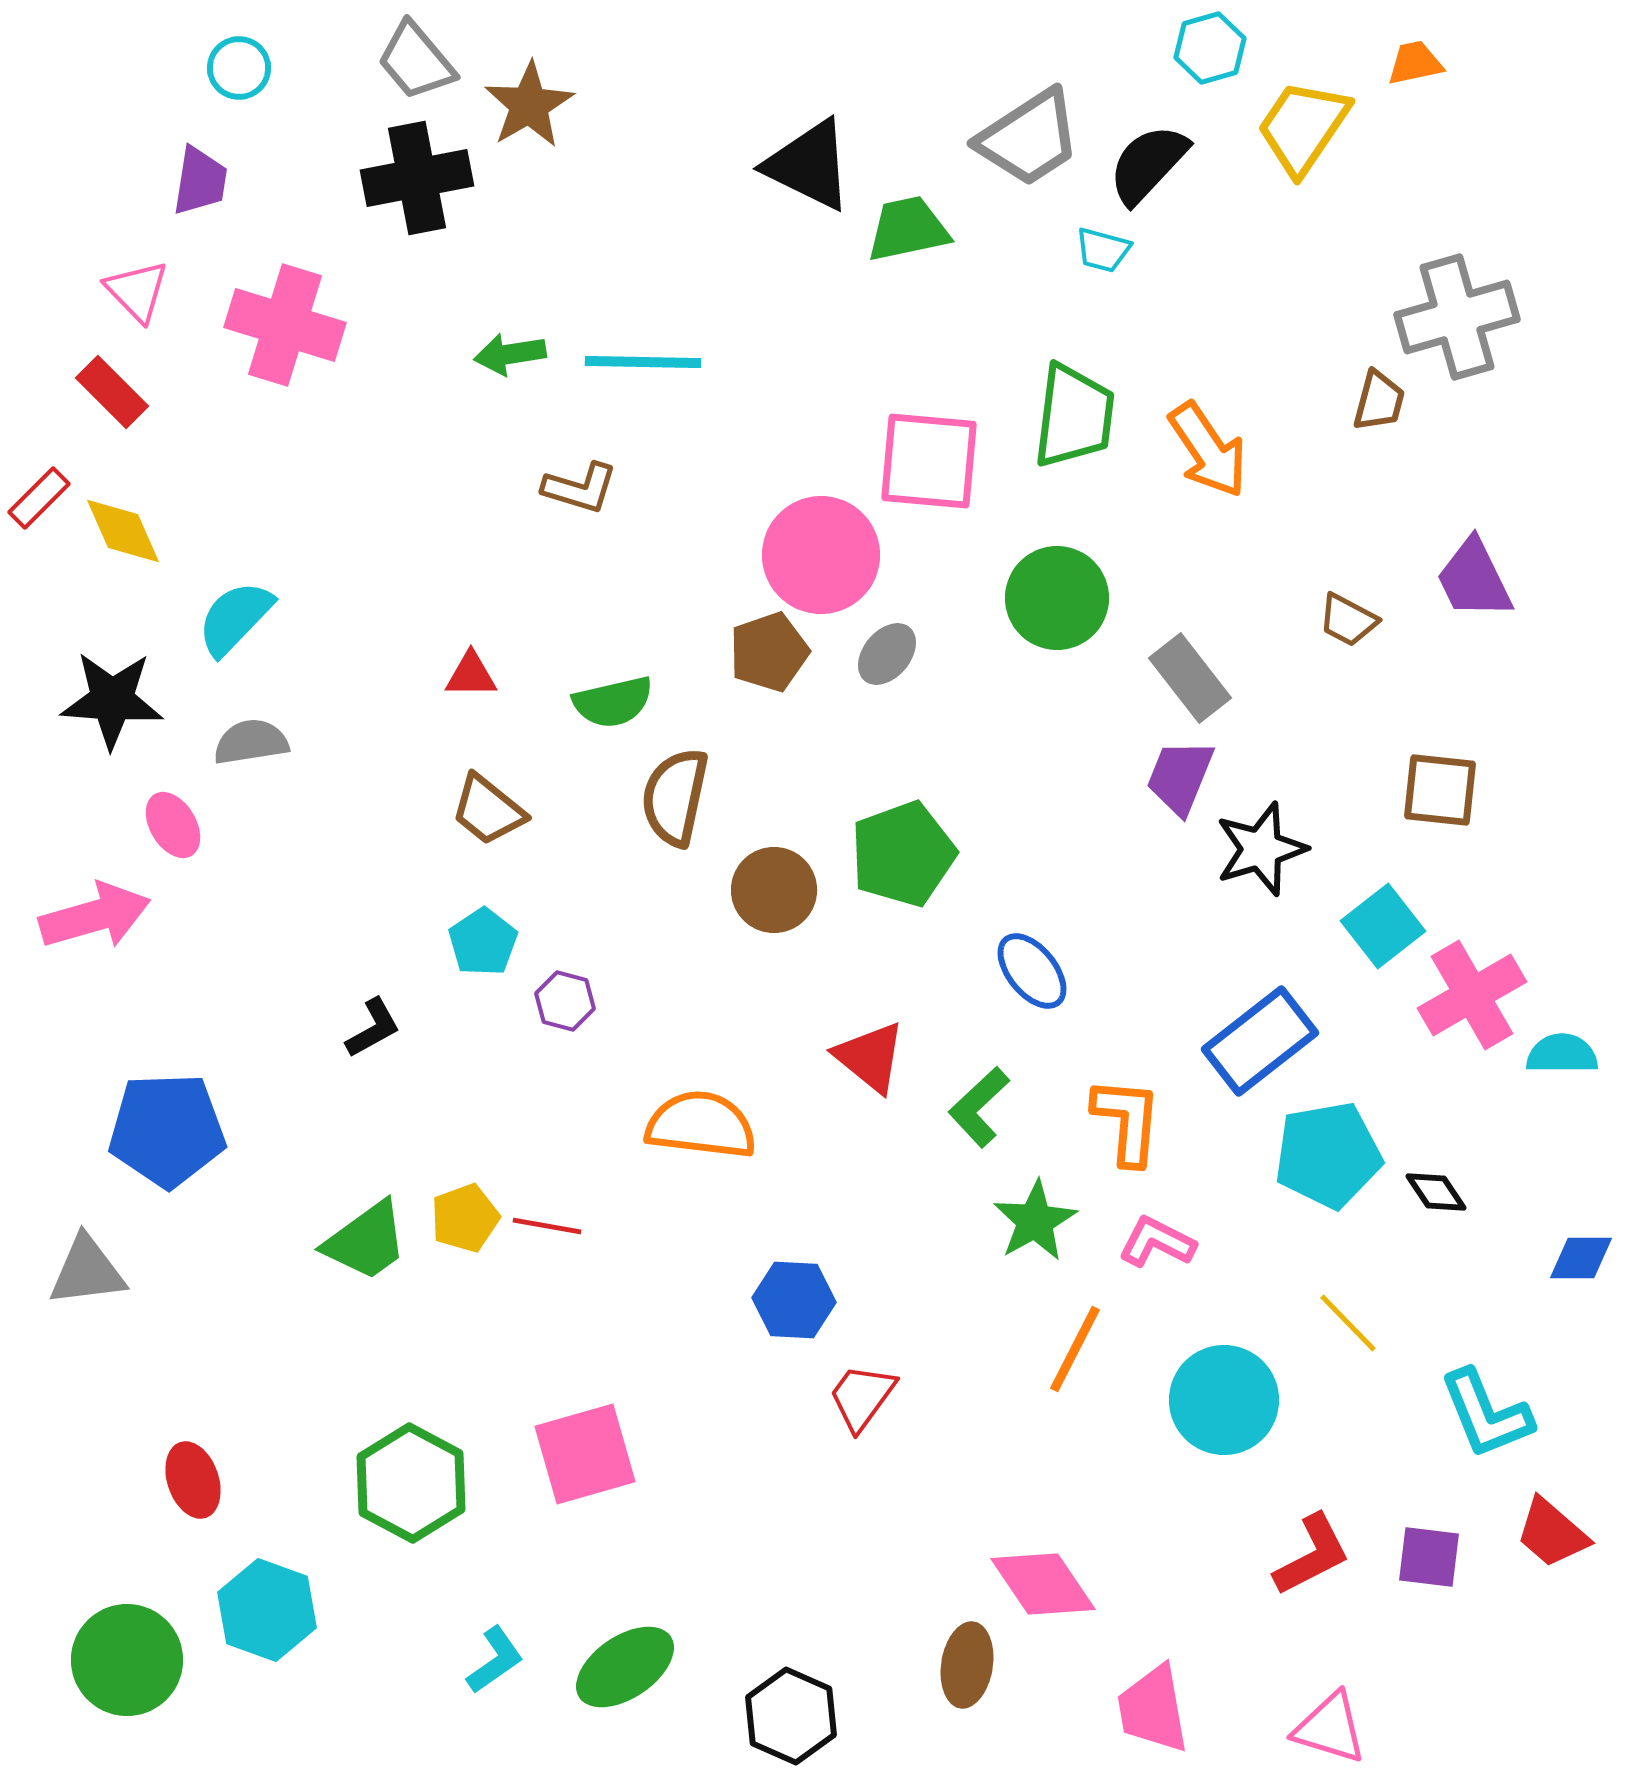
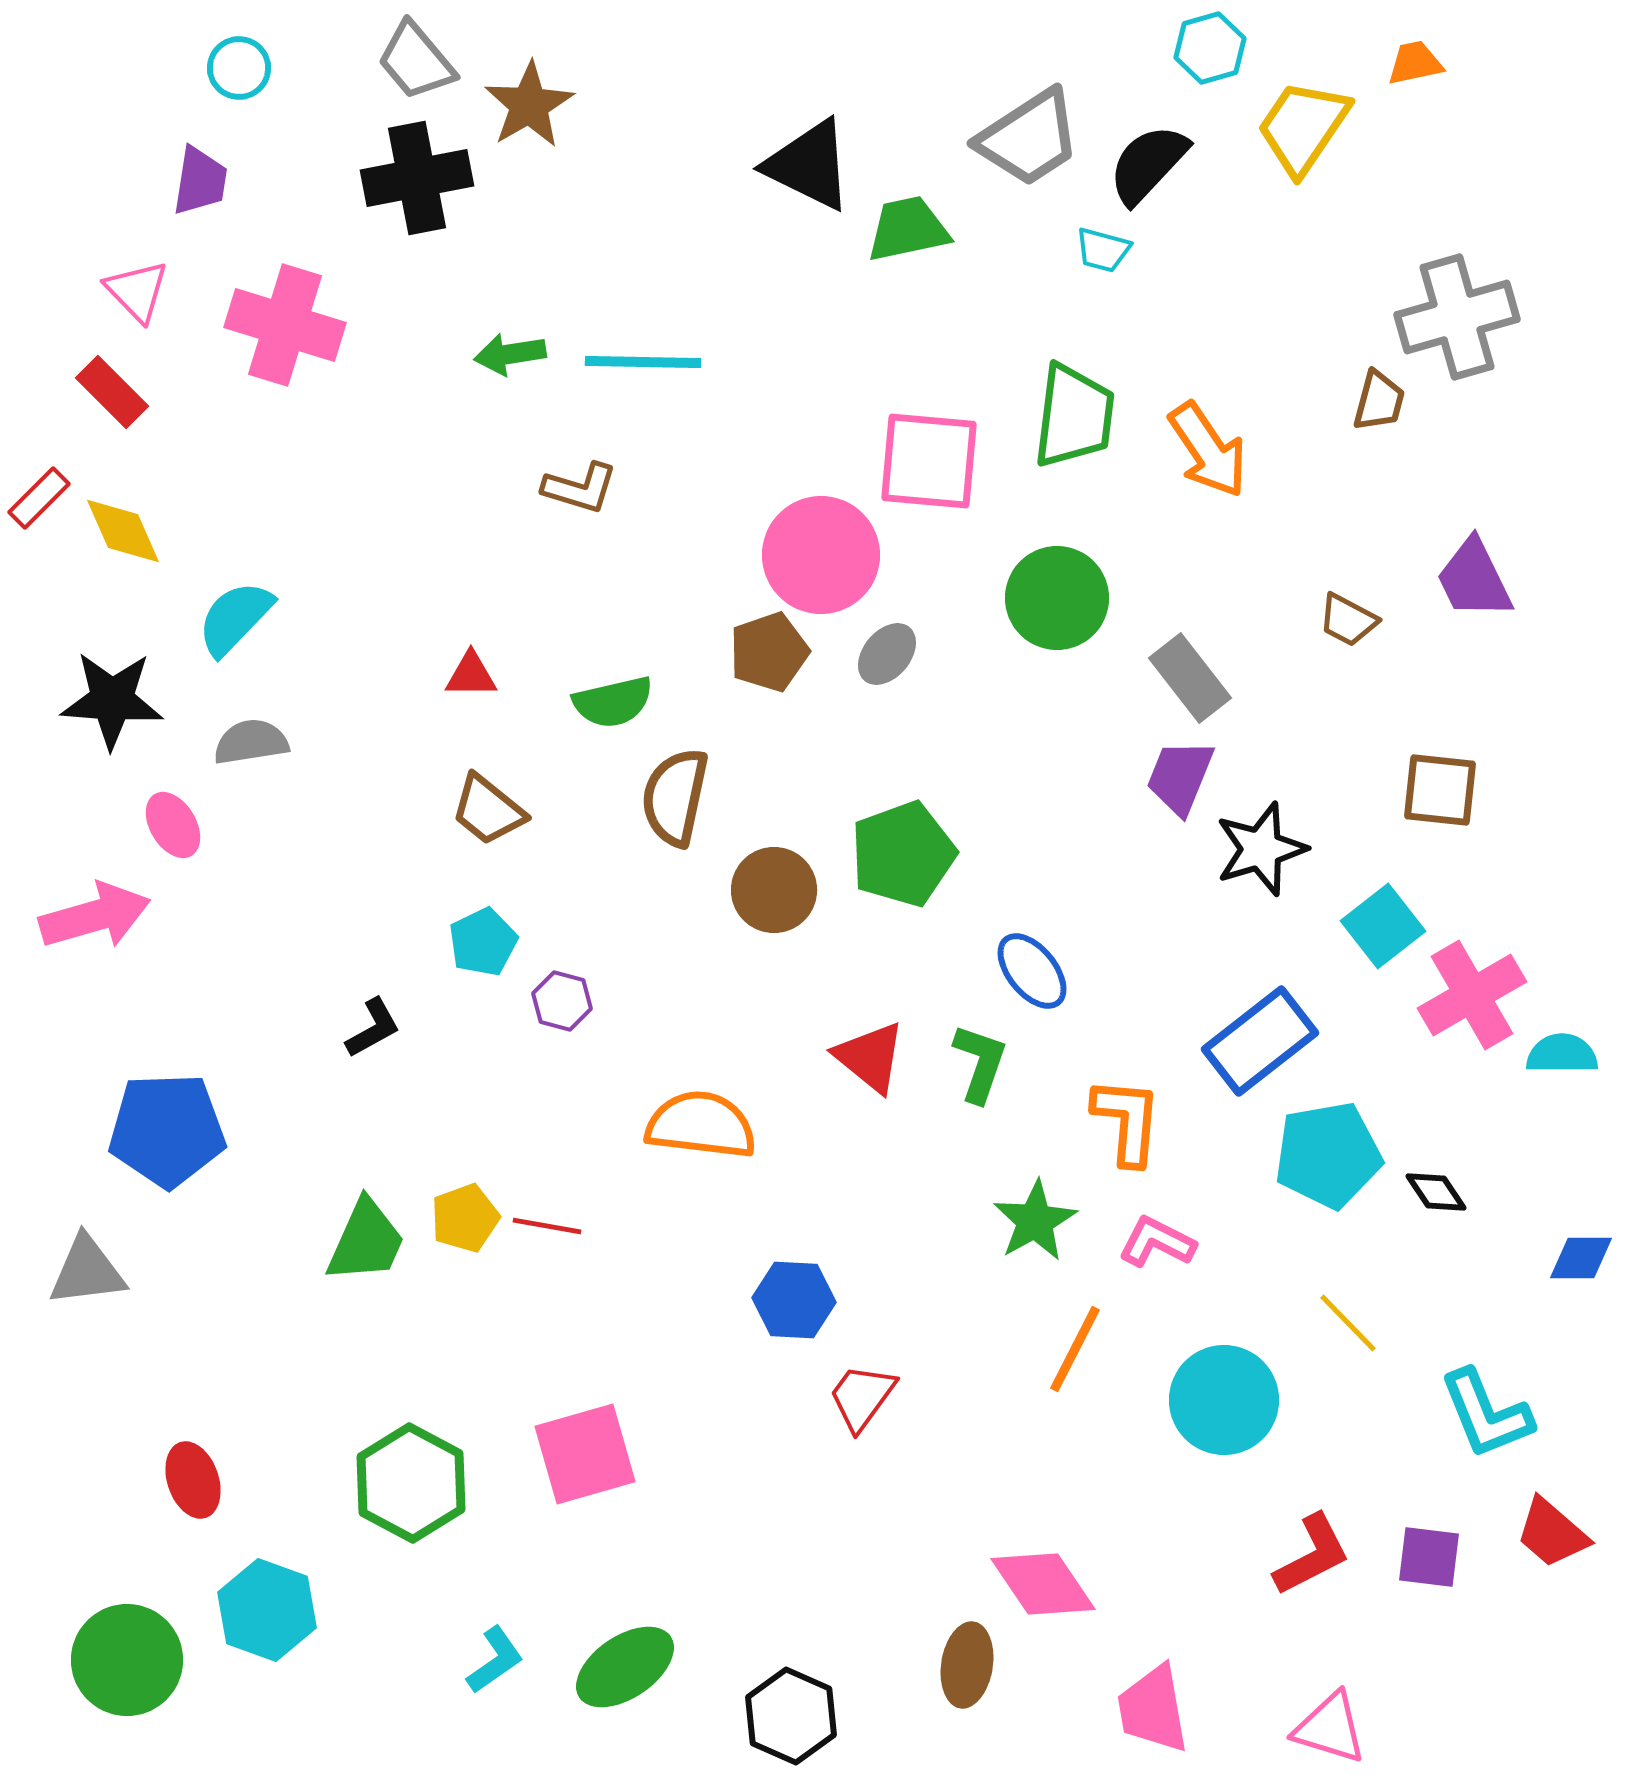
cyan pentagon at (483, 942): rotated 8 degrees clockwise
purple hexagon at (565, 1001): moved 3 px left
green L-shape at (979, 1107): moved 1 px right, 44 px up; rotated 152 degrees clockwise
green trapezoid at (366, 1241): rotated 30 degrees counterclockwise
